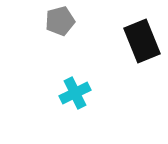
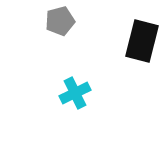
black rectangle: rotated 36 degrees clockwise
